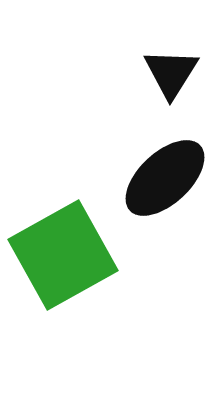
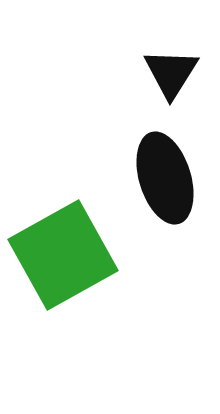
black ellipse: rotated 64 degrees counterclockwise
